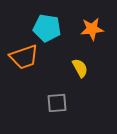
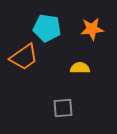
orange trapezoid: rotated 16 degrees counterclockwise
yellow semicircle: rotated 60 degrees counterclockwise
gray square: moved 6 px right, 5 px down
